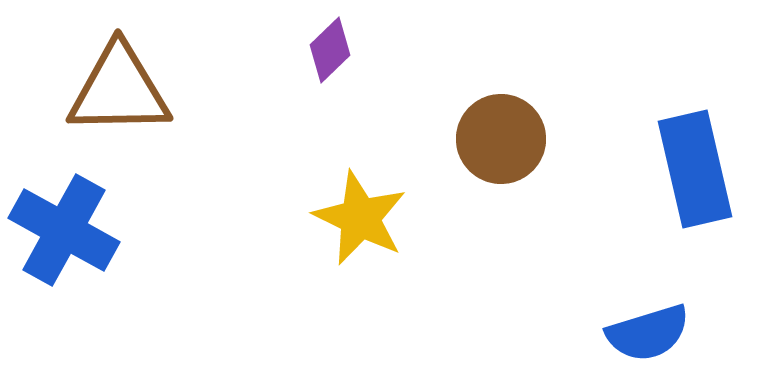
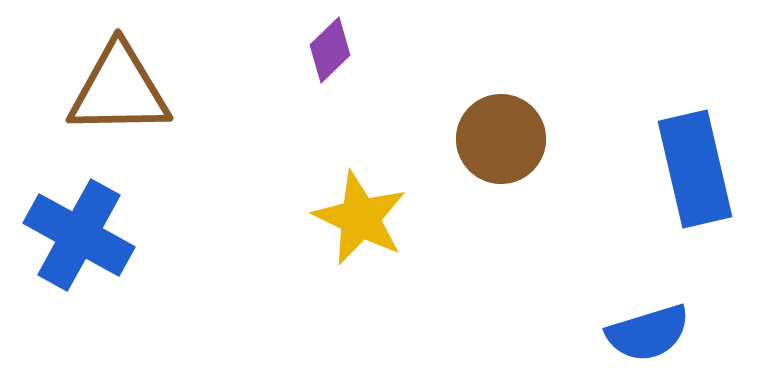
blue cross: moved 15 px right, 5 px down
